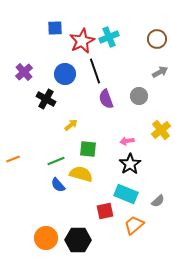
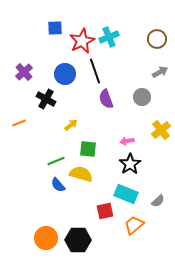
gray circle: moved 3 px right, 1 px down
orange line: moved 6 px right, 36 px up
